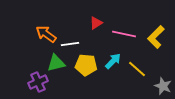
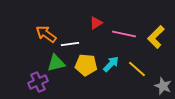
cyan arrow: moved 2 px left, 3 px down
